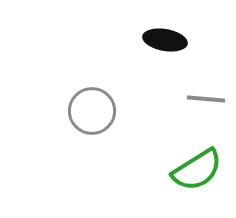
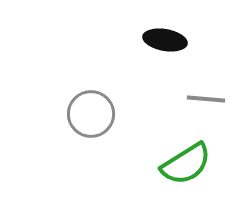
gray circle: moved 1 px left, 3 px down
green semicircle: moved 11 px left, 6 px up
